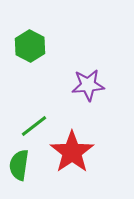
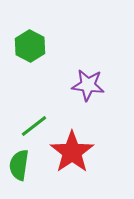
purple star: rotated 12 degrees clockwise
